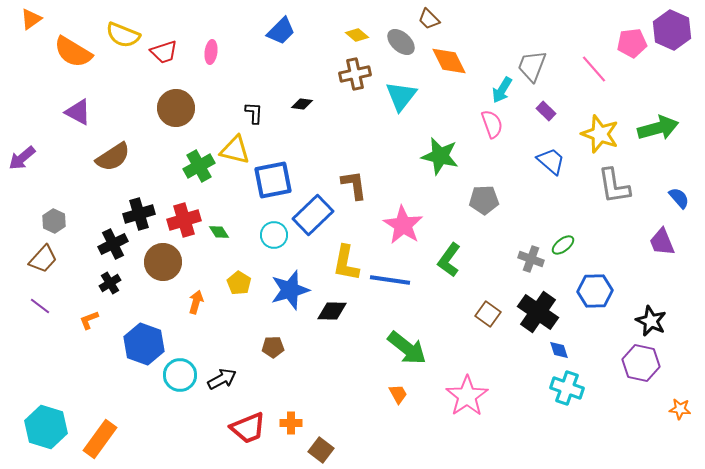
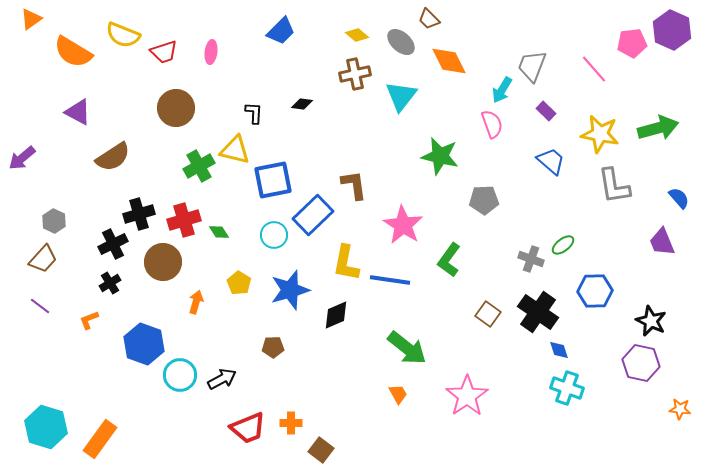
yellow star at (600, 134): rotated 9 degrees counterclockwise
black diamond at (332, 311): moved 4 px right, 4 px down; rotated 24 degrees counterclockwise
